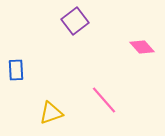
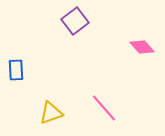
pink line: moved 8 px down
